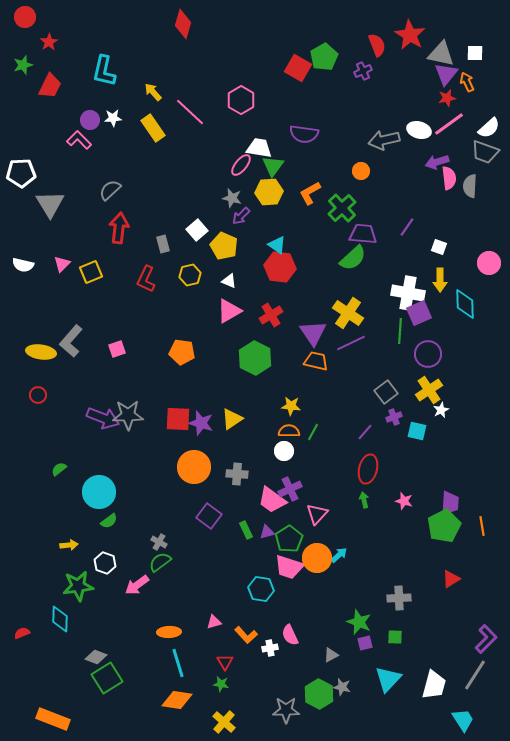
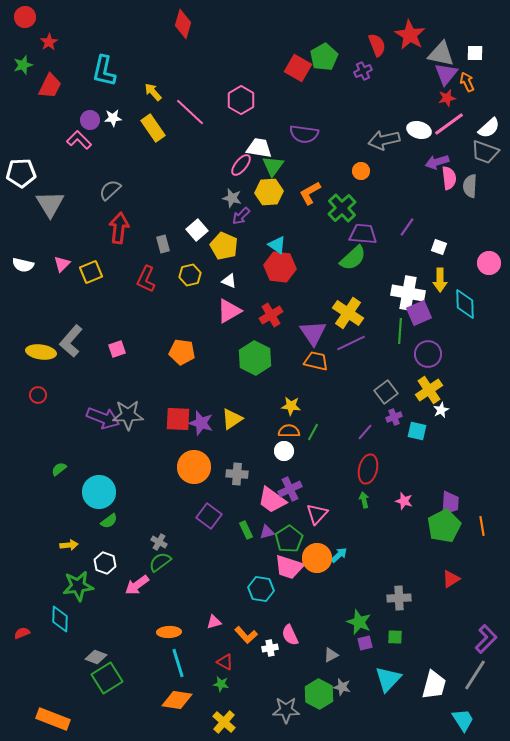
red triangle at (225, 662): rotated 30 degrees counterclockwise
